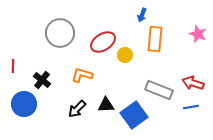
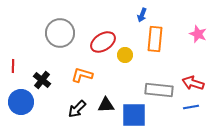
gray rectangle: rotated 16 degrees counterclockwise
blue circle: moved 3 px left, 2 px up
blue square: rotated 36 degrees clockwise
